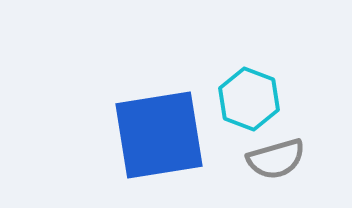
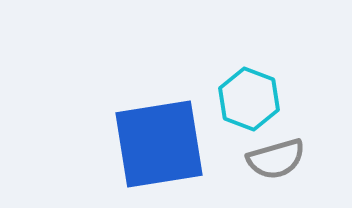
blue square: moved 9 px down
